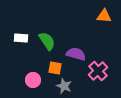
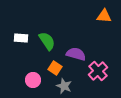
orange square: rotated 24 degrees clockwise
